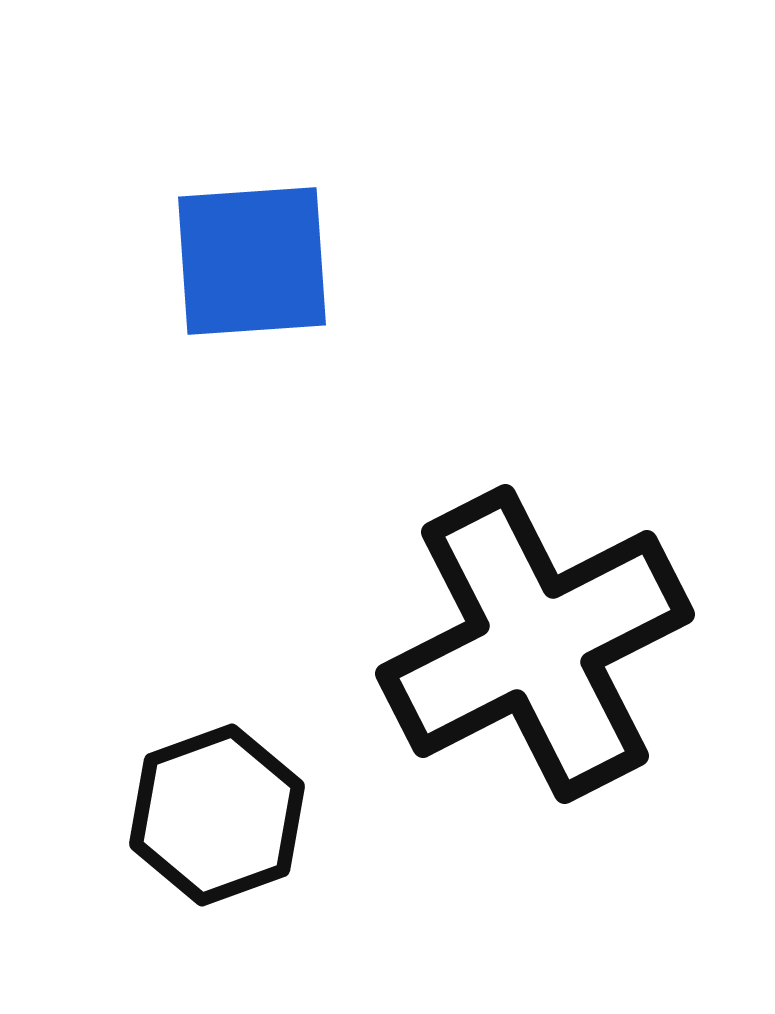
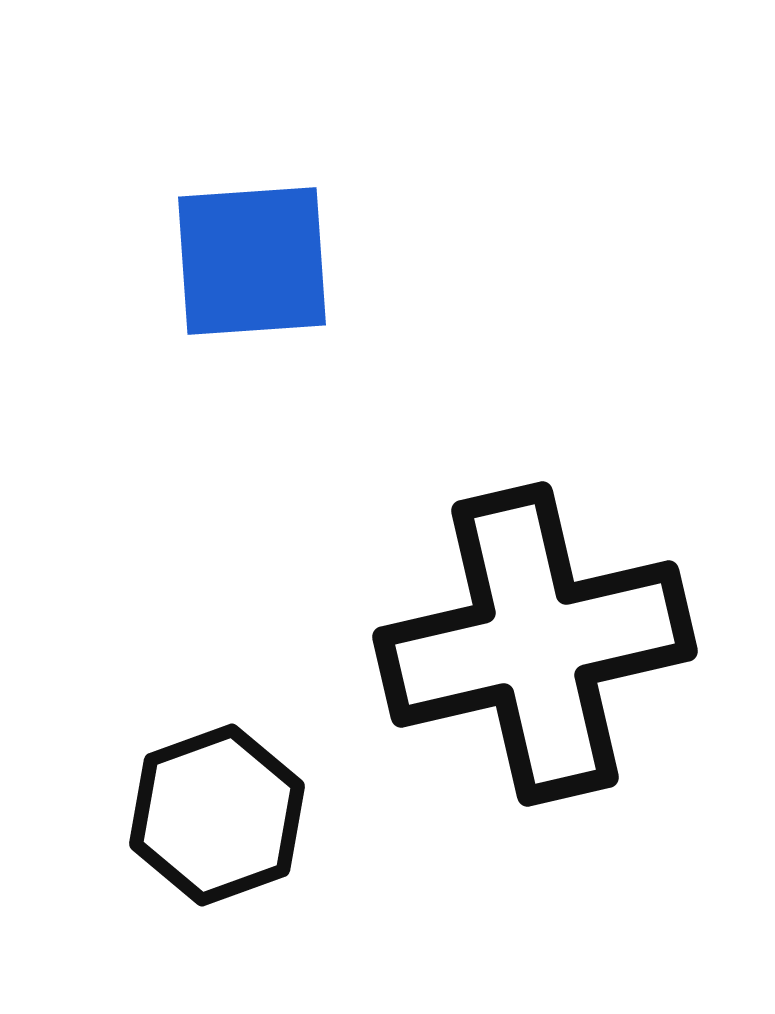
black cross: rotated 14 degrees clockwise
